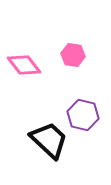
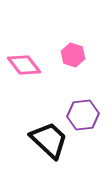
pink hexagon: rotated 10 degrees clockwise
purple hexagon: rotated 20 degrees counterclockwise
